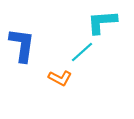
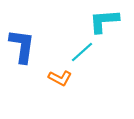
cyan L-shape: moved 2 px right, 1 px up
blue L-shape: moved 1 px down
